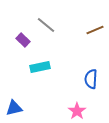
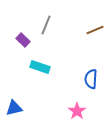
gray line: rotated 72 degrees clockwise
cyan rectangle: rotated 30 degrees clockwise
